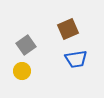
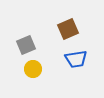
gray square: rotated 12 degrees clockwise
yellow circle: moved 11 px right, 2 px up
